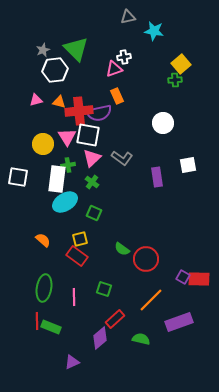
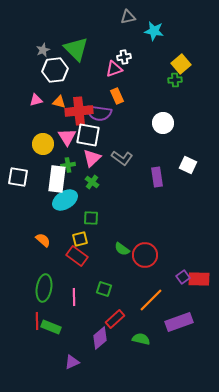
purple semicircle at (99, 113): rotated 20 degrees clockwise
white square at (188, 165): rotated 36 degrees clockwise
cyan ellipse at (65, 202): moved 2 px up
green square at (94, 213): moved 3 px left, 5 px down; rotated 21 degrees counterclockwise
red circle at (146, 259): moved 1 px left, 4 px up
purple square at (183, 277): rotated 24 degrees clockwise
